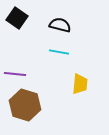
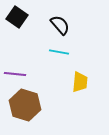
black square: moved 1 px up
black semicircle: rotated 35 degrees clockwise
yellow trapezoid: moved 2 px up
